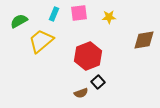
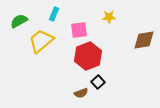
pink square: moved 17 px down
